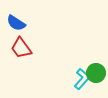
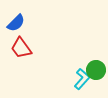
blue semicircle: rotated 78 degrees counterclockwise
green circle: moved 3 px up
